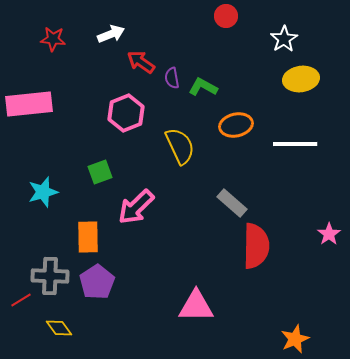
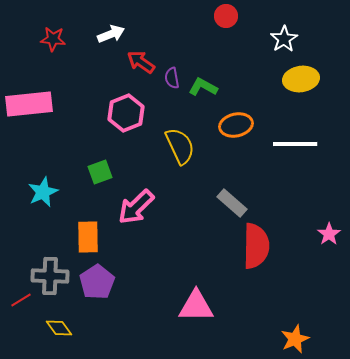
cyan star: rotated 8 degrees counterclockwise
